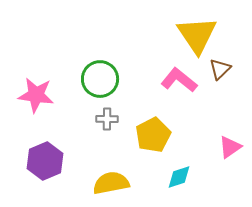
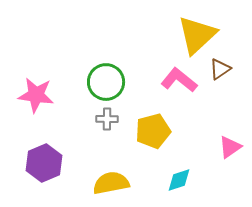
yellow triangle: rotated 21 degrees clockwise
brown triangle: rotated 10 degrees clockwise
green circle: moved 6 px right, 3 px down
yellow pentagon: moved 4 px up; rotated 12 degrees clockwise
purple hexagon: moved 1 px left, 2 px down
cyan diamond: moved 3 px down
